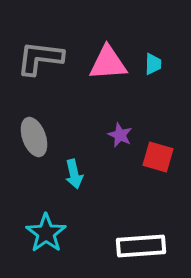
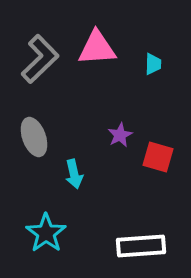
gray L-shape: moved 1 px down; rotated 129 degrees clockwise
pink triangle: moved 11 px left, 15 px up
purple star: rotated 20 degrees clockwise
